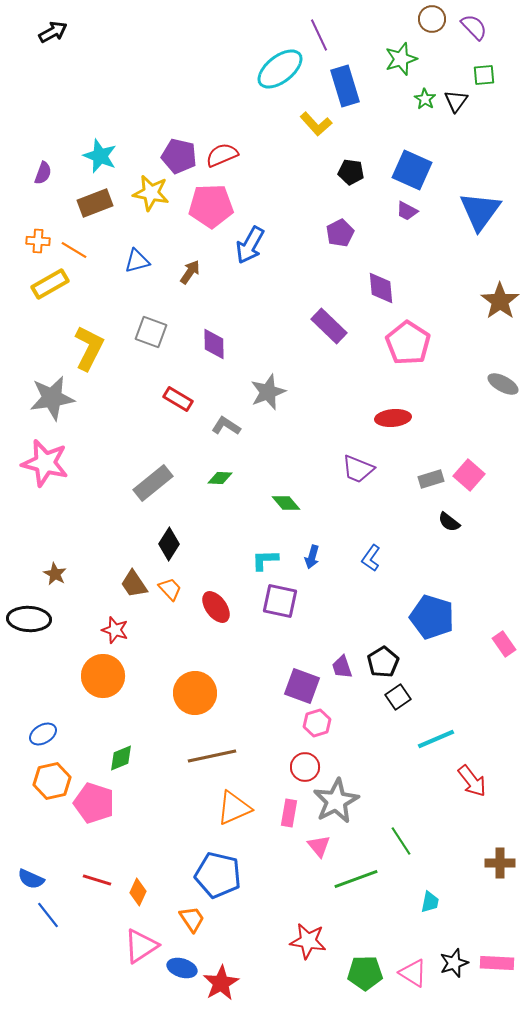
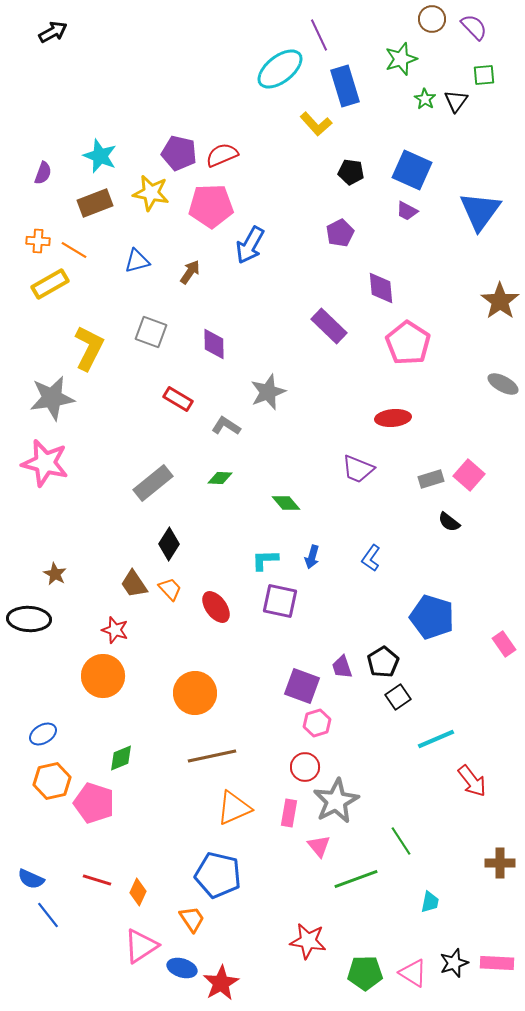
purple pentagon at (179, 156): moved 3 px up
